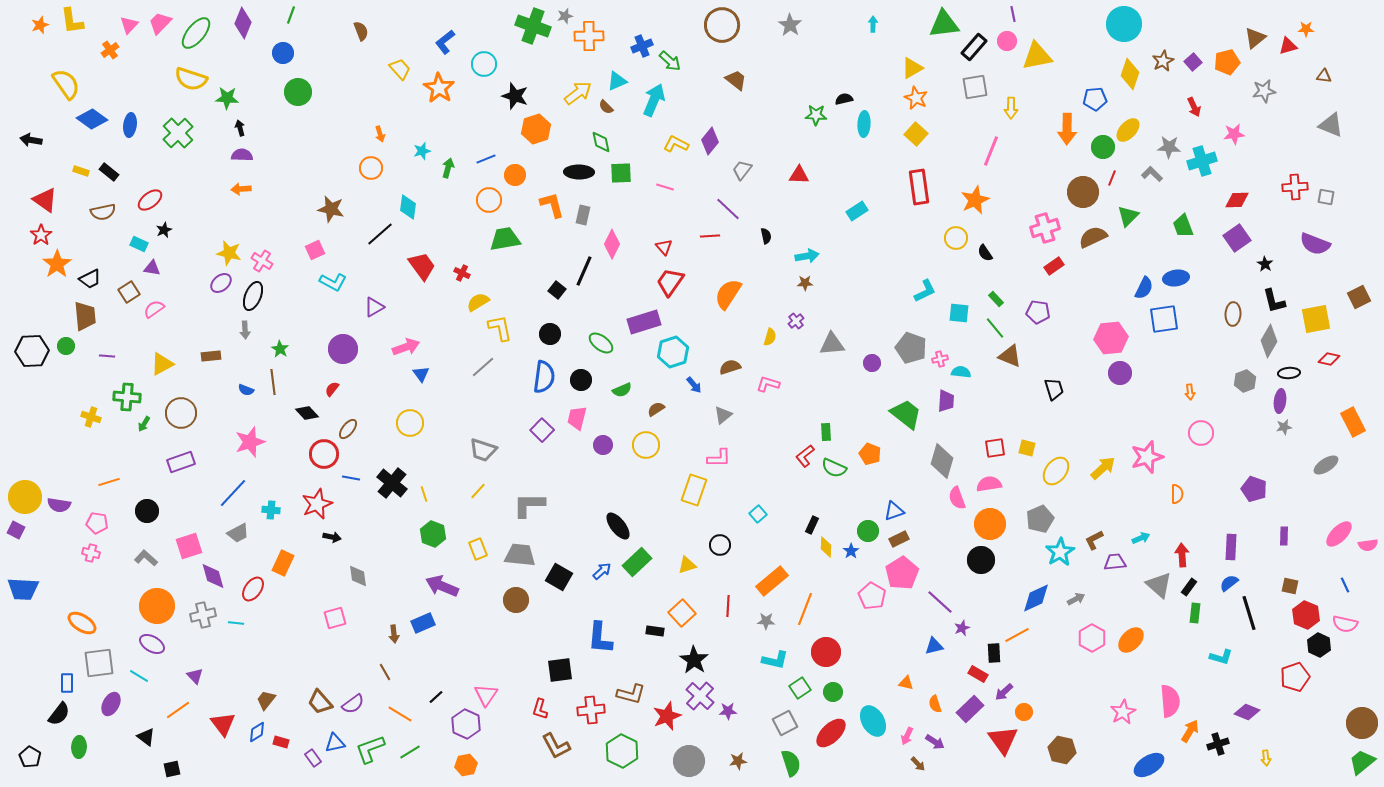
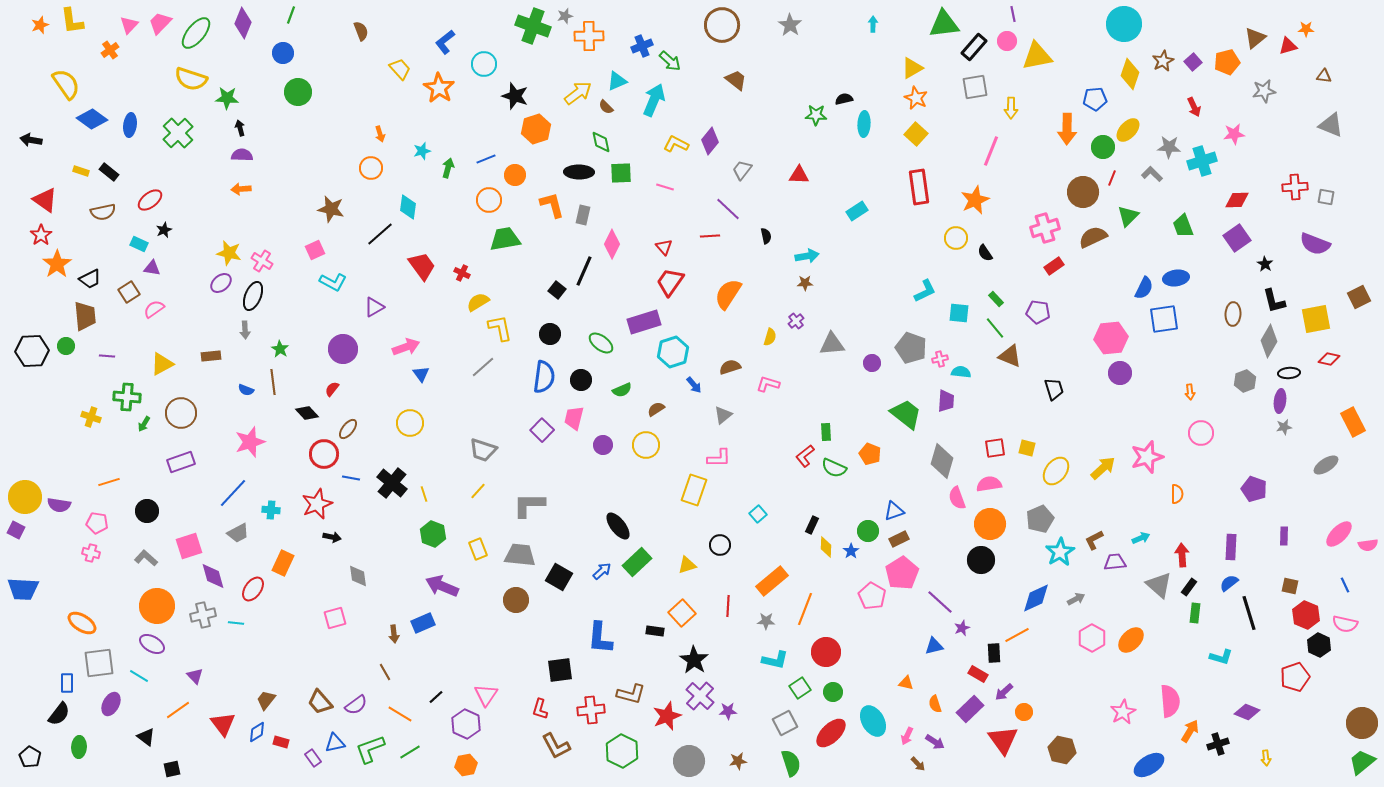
pink trapezoid at (577, 418): moved 3 px left
purple semicircle at (353, 704): moved 3 px right, 1 px down
